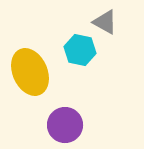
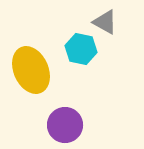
cyan hexagon: moved 1 px right, 1 px up
yellow ellipse: moved 1 px right, 2 px up
